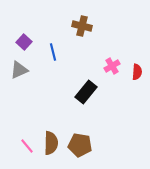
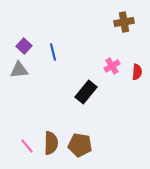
brown cross: moved 42 px right, 4 px up; rotated 24 degrees counterclockwise
purple square: moved 4 px down
gray triangle: rotated 18 degrees clockwise
